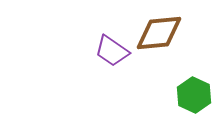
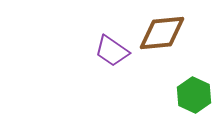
brown diamond: moved 3 px right
